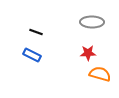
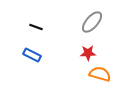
gray ellipse: rotated 50 degrees counterclockwise
black line: moved 5 px up
